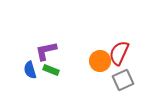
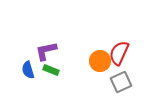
blue semicircle: moved 2 px left
gray square: moved 2 px left, 2 px down
